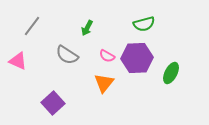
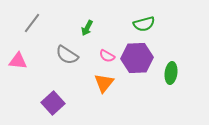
gray line: moved 3 px up
pink triangle: rotated 18 degrees counterclockwise
green ellipse: rotated 20 degrees counterclockwise
